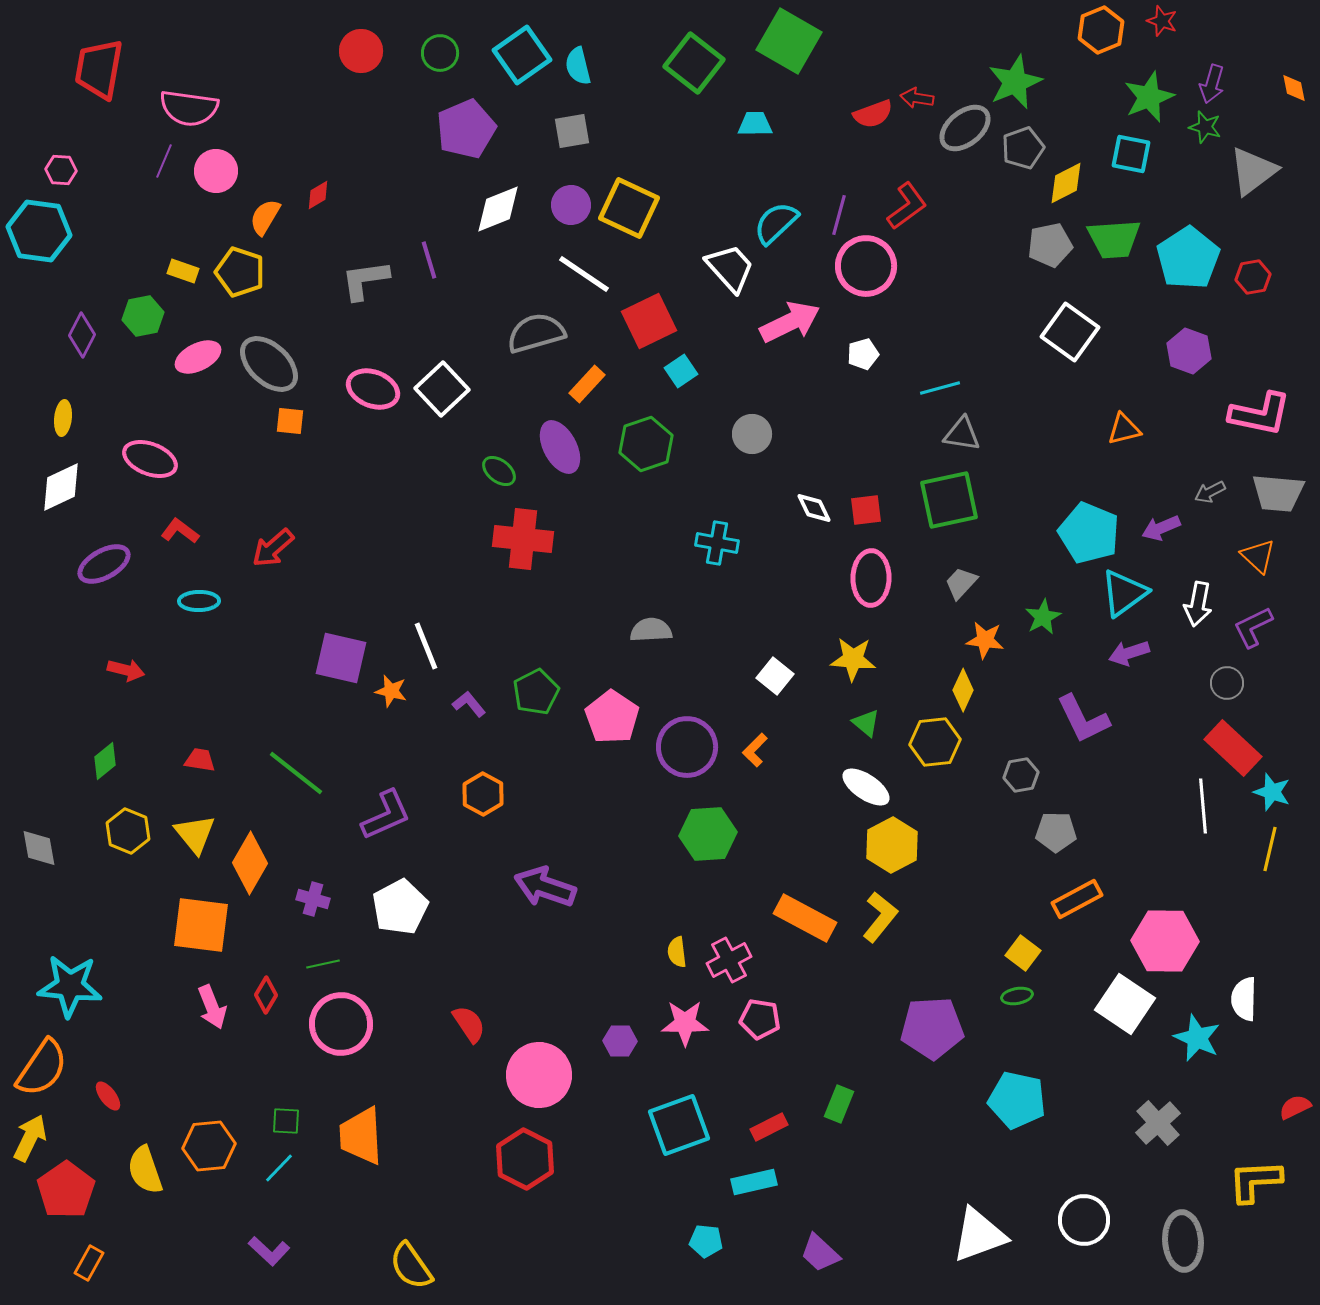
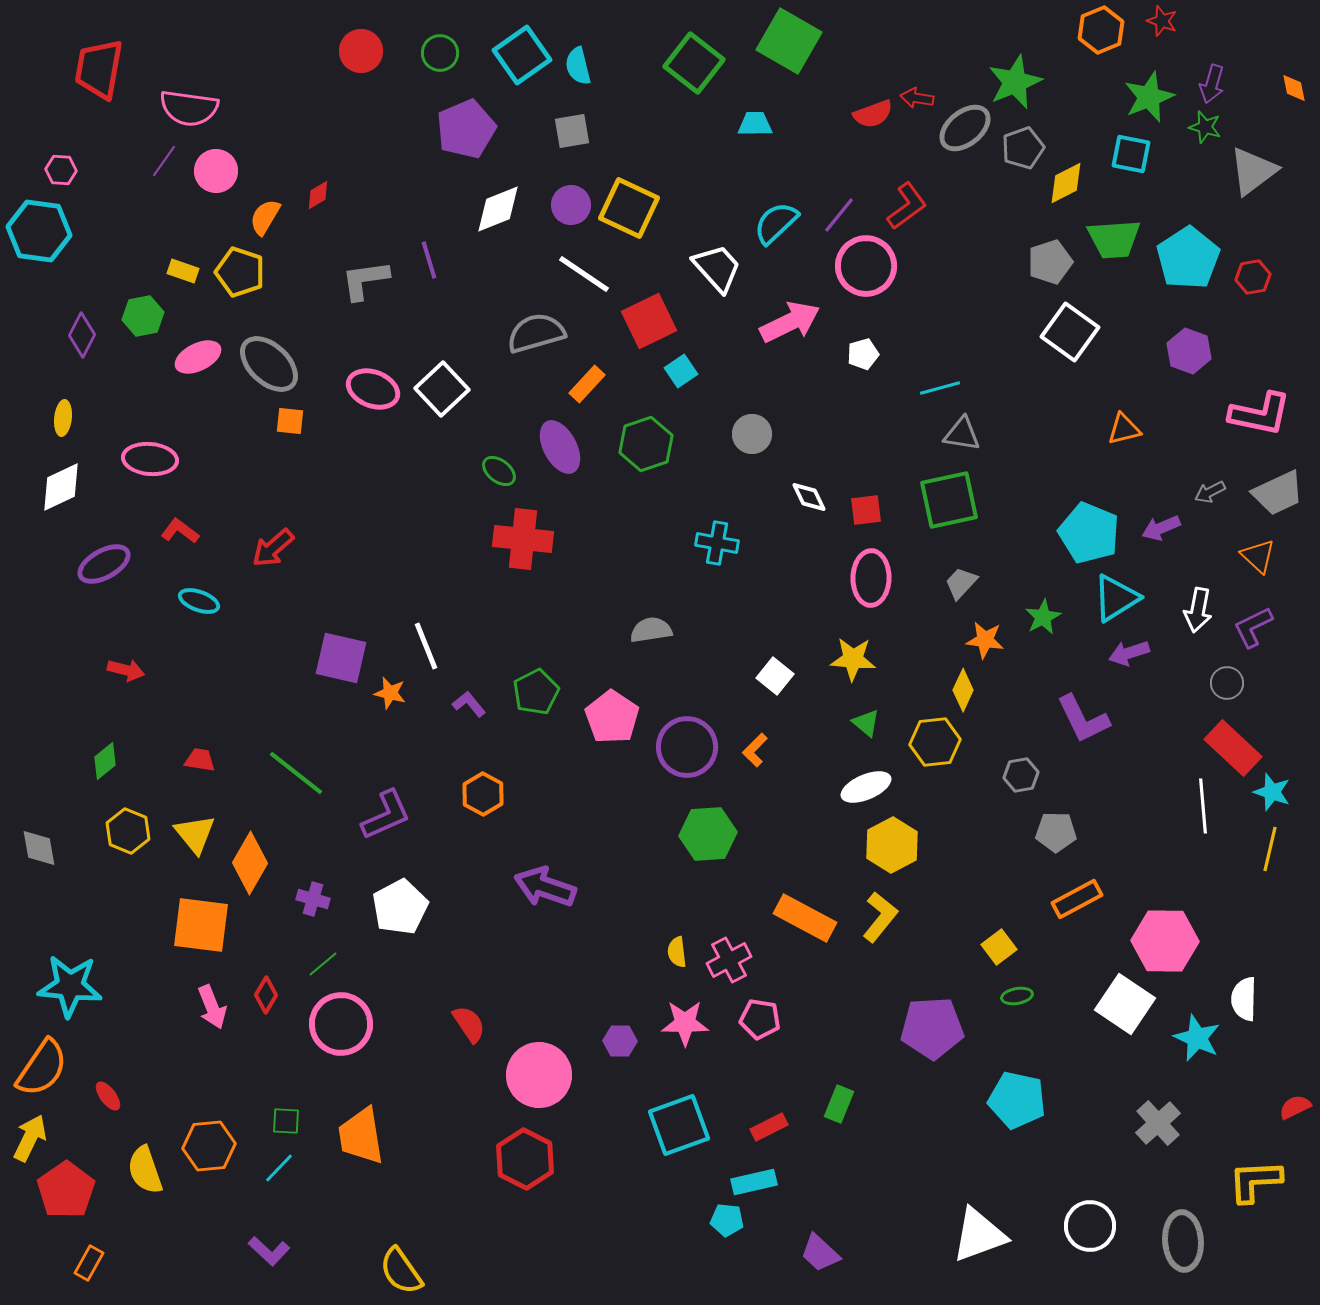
purple line at (164, 161): rotated 12 degrees clockwise
purple line at (839, 215): rotated 24 degrees clockwise
gray pentagon at (1050, 245): moved 17 px down; rotated 6 degrees counterclockwise
white trapezoid at (730, 268): moved 13 px left
pink ellipse at (150, 459): rotated 16 degrees counterclockwise
gray trapezoid at (1278, 493): rotated 30 degrees counterclockwise
white diamond at (814, 508): moved 5 px left, 11 px up
cyan triangle at (1124, 593): moved 8 px left, 5 px down; rotated 4 degrees clockwise
cyan ellipse at (199, 601): rotated 21 degrees clockwise
white arrow at (1198, 604): moved 6 px down
gray semicircle at (651, 630): rotated 6 degrees counterclockwise
orange star at (391, 691): moved 1 px left, 2 px down
white ellipse at (866, 787): rotated 57 degrees counterclockwise
yellow square at (1023, 953): moved 24 px left, 6 px up; rotated 16 degrees clockwise
green line at (323, 964): rotated 28 degrees counterclockwise
orange trapezoid at (361, 1136): rotated 6 degrees counterclockwise
white circle at (1084, 1220): moved 6 px right, 6 px down
cyan pentagon at (706, 1241): moved 21 px right, 21 px up
yellow semicircle at (411, 1266): moved 10 px left, 5 px down
